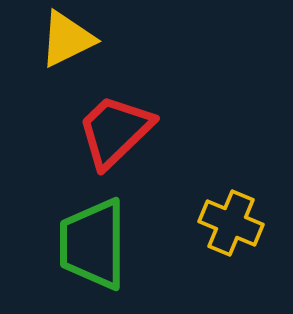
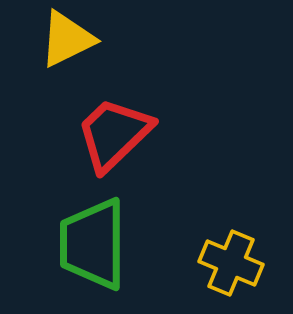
red trapezoid: moved 1 px left, 3 px down
yellow cross: moved 40 px down
